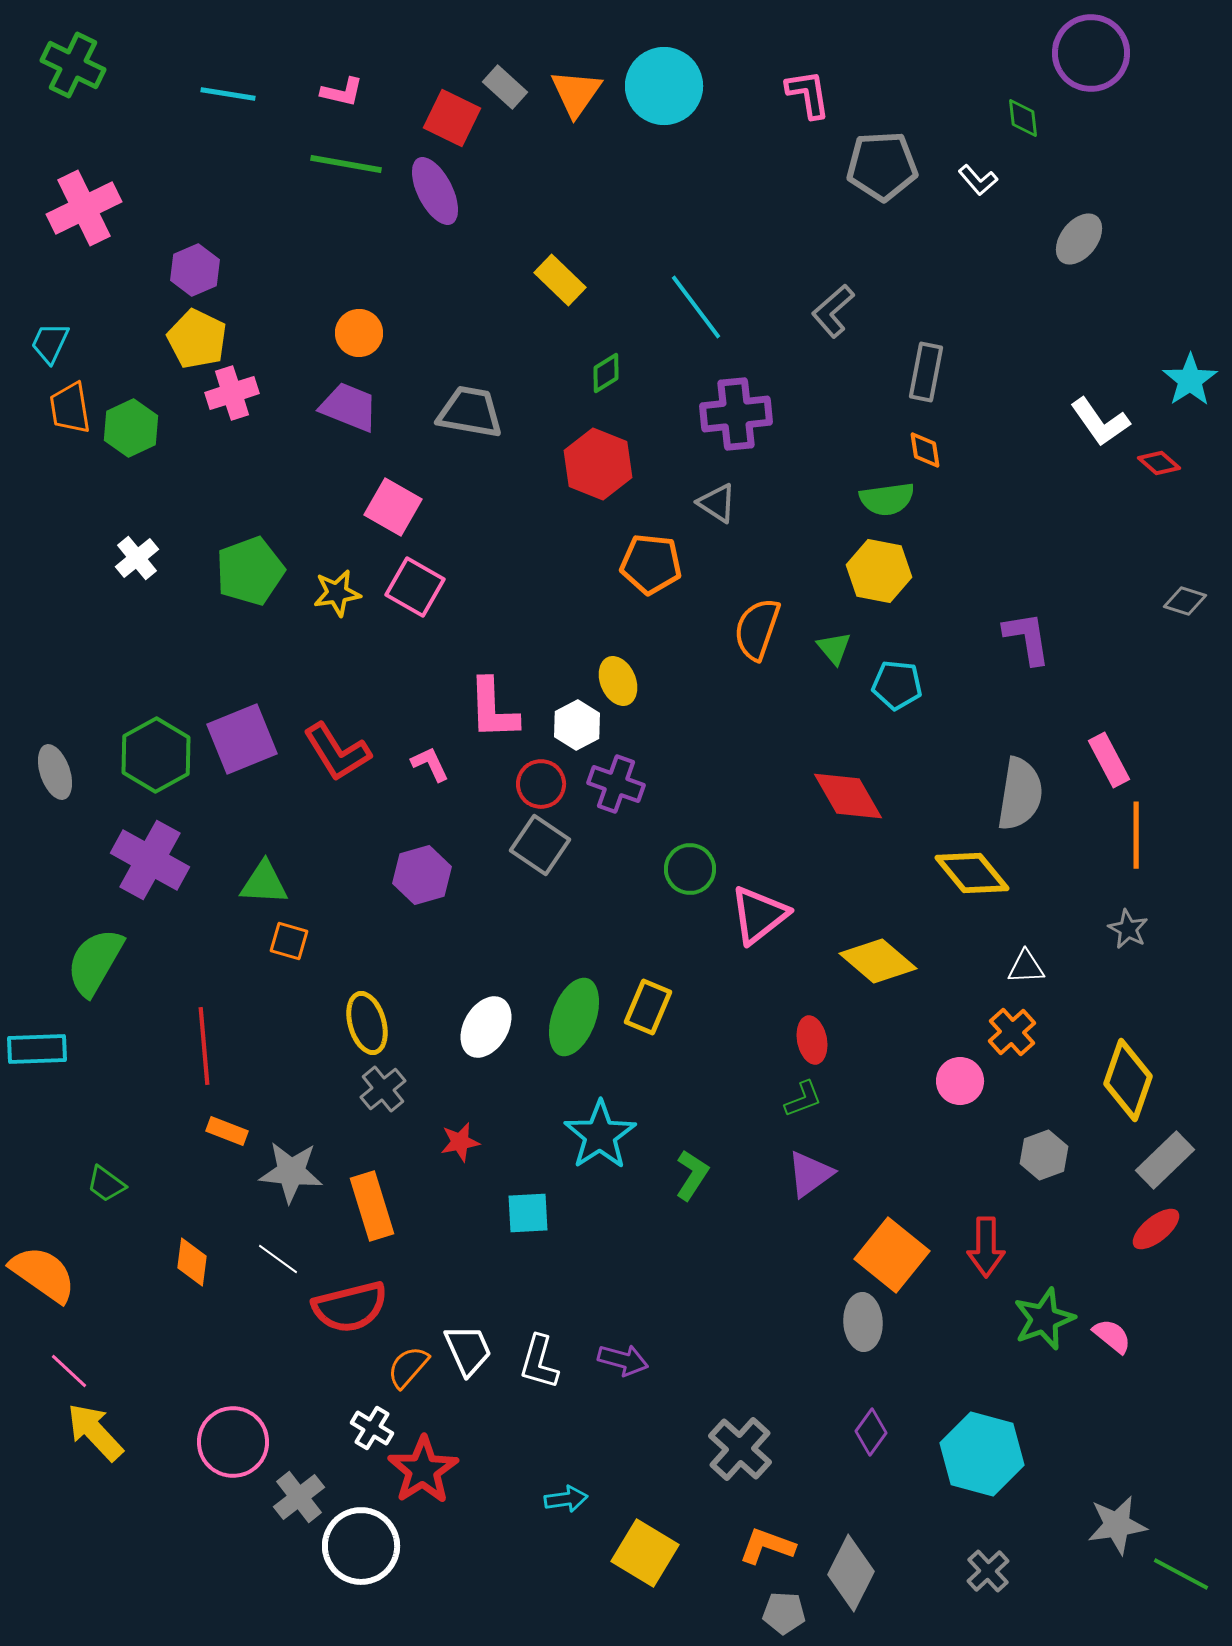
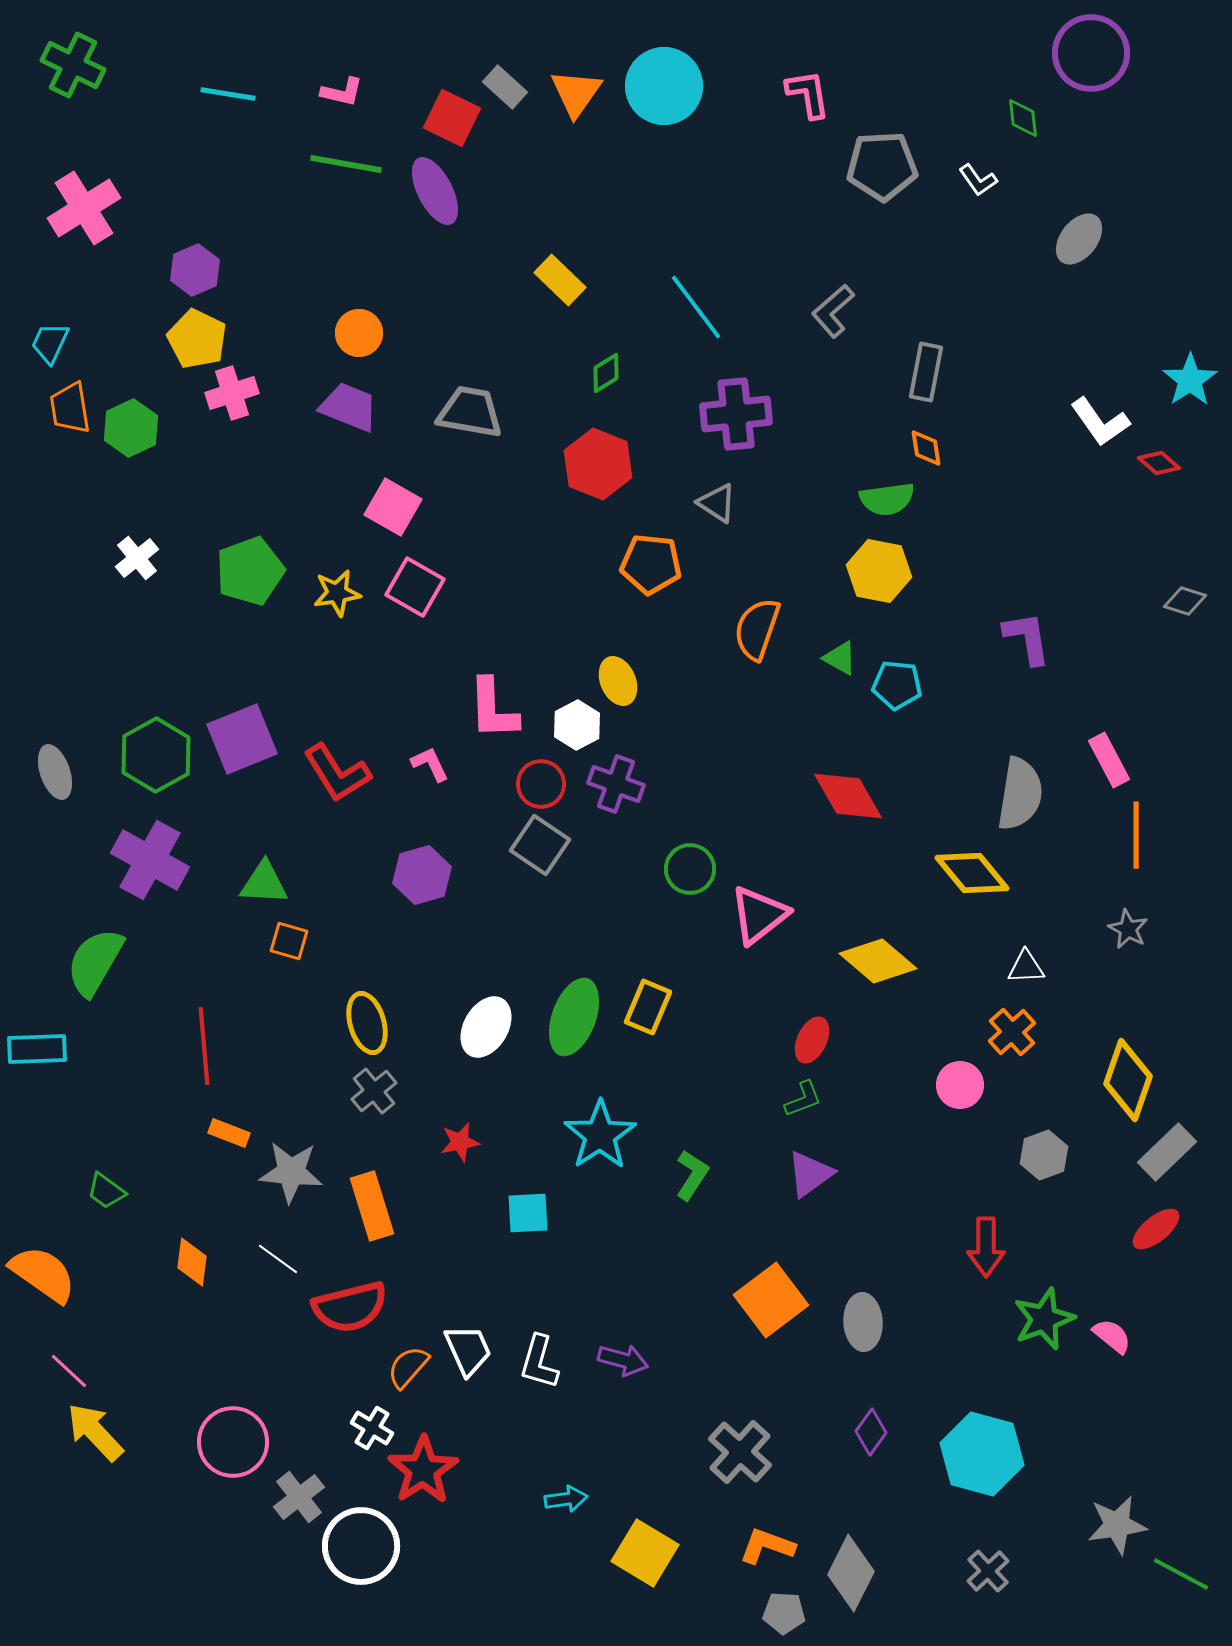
white L-shape at (978, 180): rotated 6 degrees clockwise
pink cross at (84, 208): rotated 6 degrees counterclockwise
orange diamond at (925, 450): moved 1 px right, 2 px up
green triangle at (834, 648): moved 6 px right, 10 px down; rotated 21 degrees counterclockwise
red L-shape at (337, 752): moved 21 px down
red ellipse at (812, 1040): rotated 36 degrees clockwise
pink circle at (960, 1081): moved 4 px down
gray cross at (383, 1089): moved 9 px left, 2 px down
orange rectangle at (227, 1131): moved 2 px right, 2 px down
gray rectangle at (1165, 1160): moved 2 px right, 8 px up
green trapezoid at (106, 1184): moved 7 px down
orange square at (892, 1255): moved 121 px left, 45 px down; rotated 14 degrees clockwise
gray cross at (740, 1449): moved 3 px down
